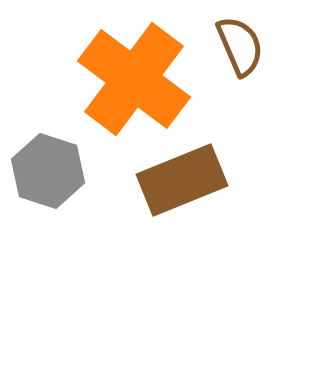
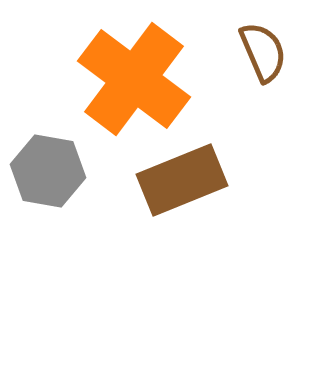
brown semicircle: moved 23 px right, 6 px down
gray hexagon: rotated 8 degrees counterclockwise
